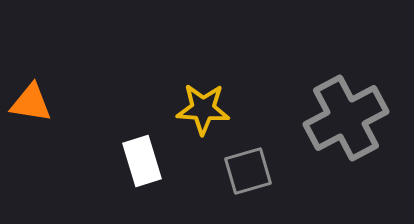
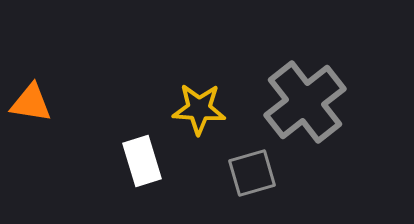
yellow star: moved 4 px left
gray cross: moved 41 px left, 16 px up; rotated 10 degrees counterclockwise
gray square: moved 4 px right, 2 px down
